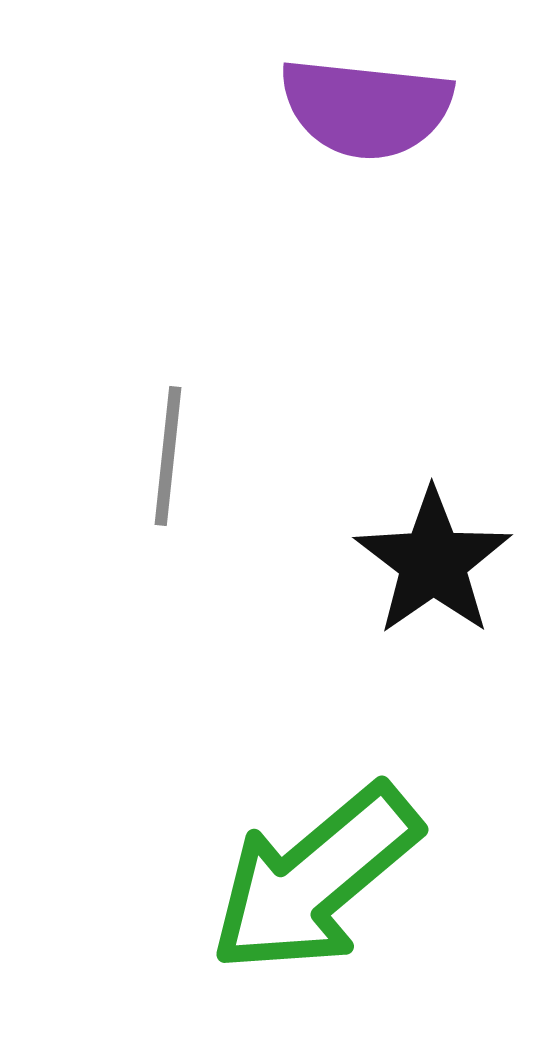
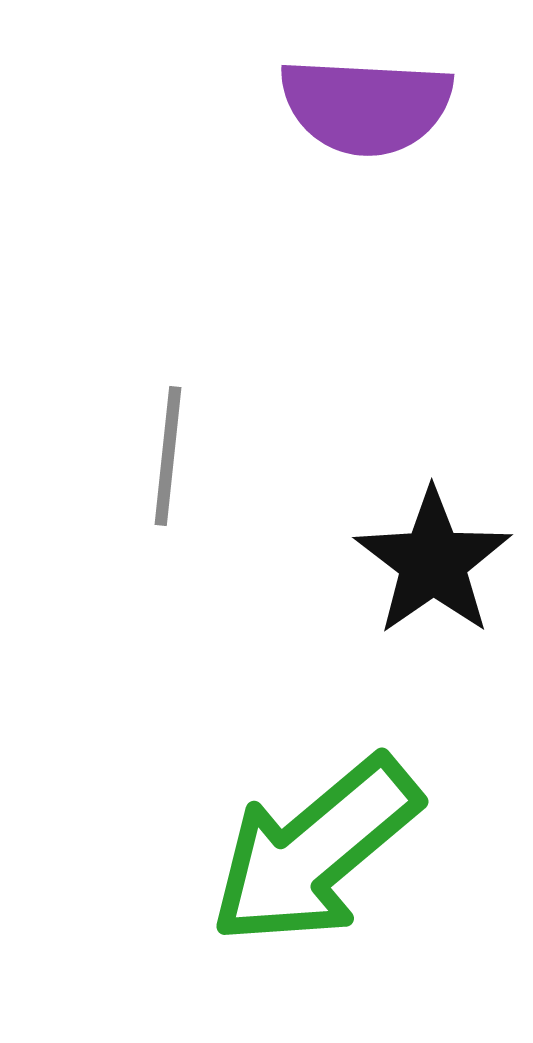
purple semicircle: moved 2 px up; rotated 3 degrees counterclockwise
green arrow: moved 28 px up
